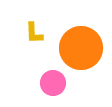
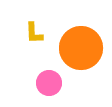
pink circle: moved 4 px left
